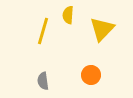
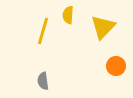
yellow triangle: moved 1 px right, 2 px up
orange circle: moved 25 px right, 9 px up
